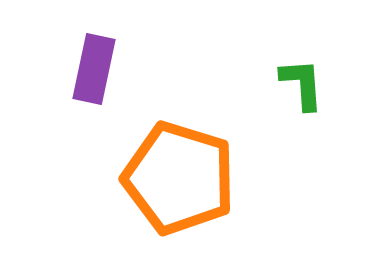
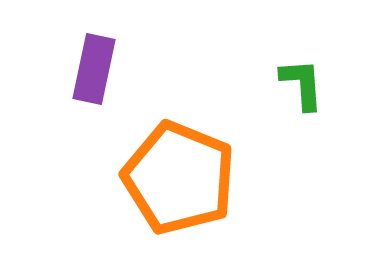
orange pentagon: rotated 5 degrees clockwise
